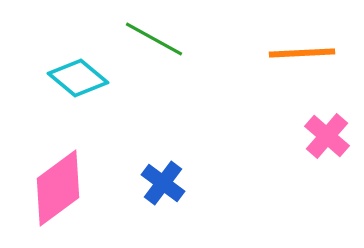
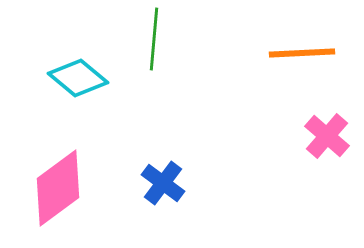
green line: rotated 66 degrees clockwise
